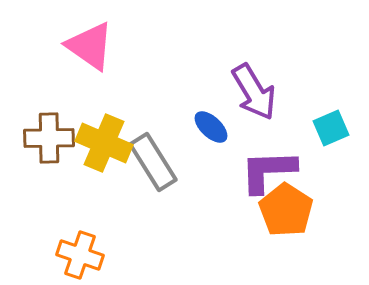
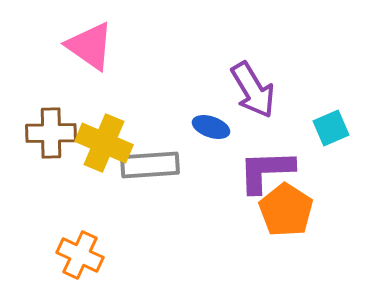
purple arrow: moved 1 px left, 2 px up
blue ellipse: rotated 24 degrees counterclockwise
brown cross: moved 2 px right, 5 px up
gray rectangle: moved 3 px left, 3 px down; rotated 62 degrees counterclockwise
purple L-shape: moved 2 px left
orange cross: rotated 6 degrees clockwise
